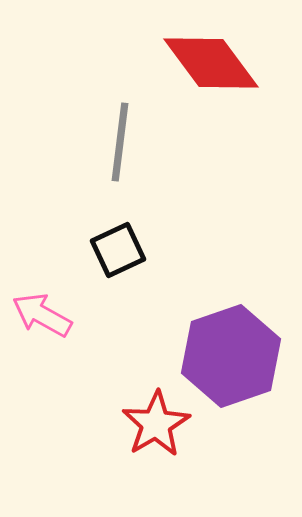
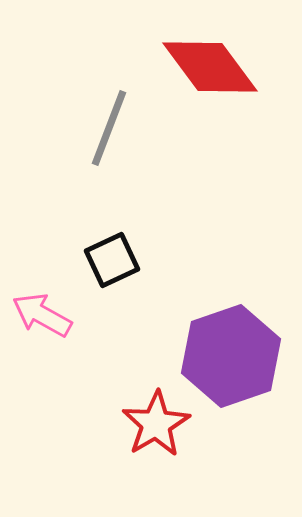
red diamond: moved 1 px left, 4 px down
gray line: moved 11 px left, 14 px up; rotated 14 degrees clockwise
black square: moved 6 px left, 10 px down
